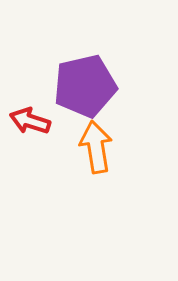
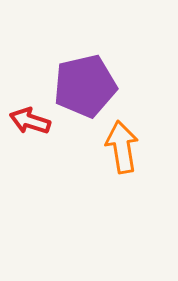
orange arrow: moved 26 px right
